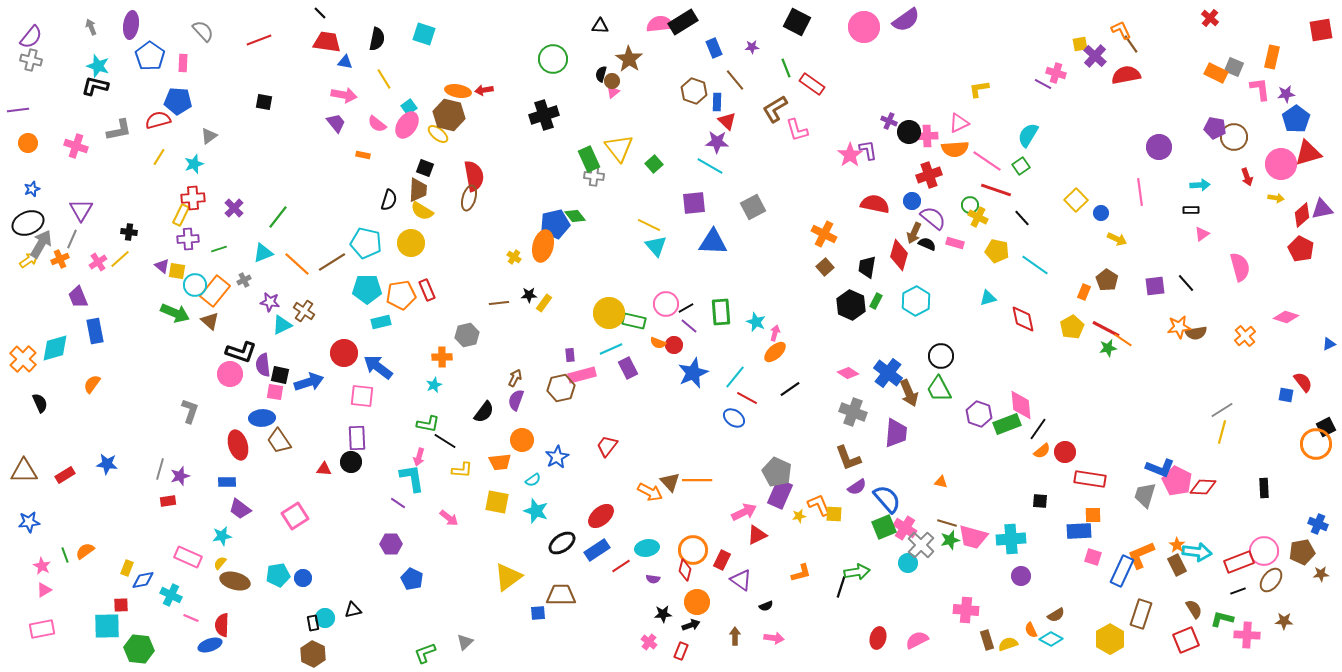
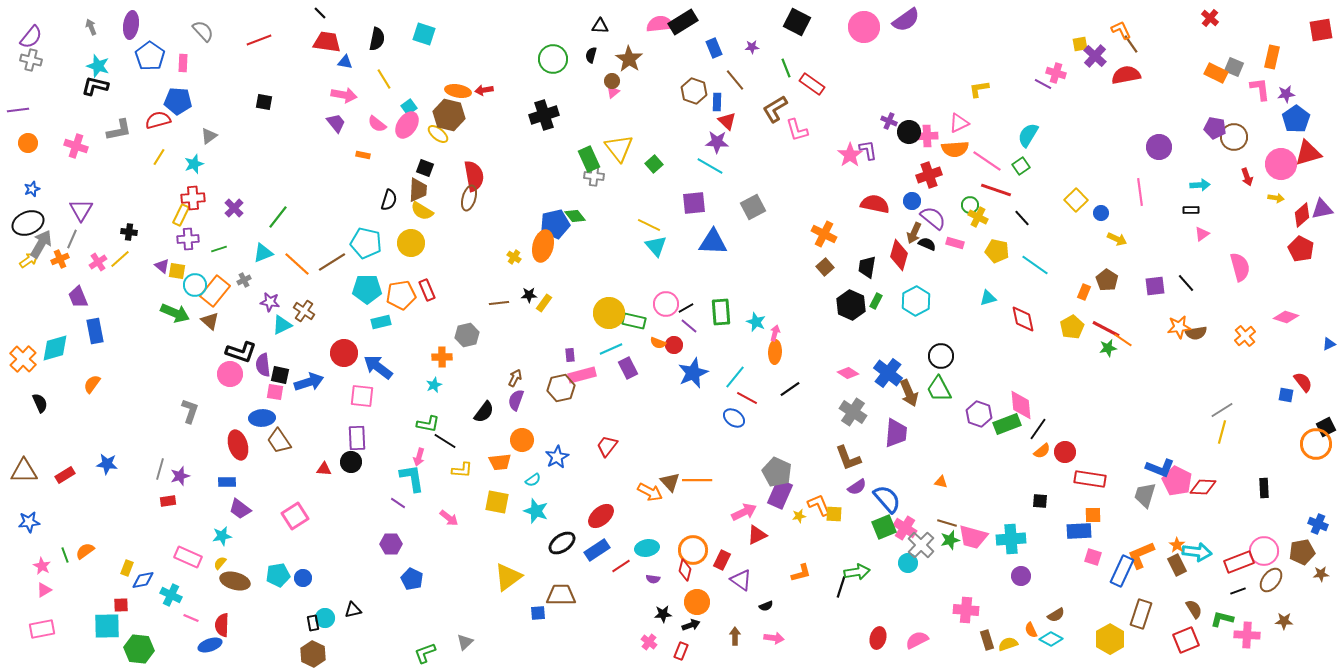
black semicircle at (601, 74): moved 10 px left, 19 px up
orange ellipse at (775, 352): rotated 45 degrees counterclockwise
gray cross at (853, 412): rotated 12 degrees clockwise
